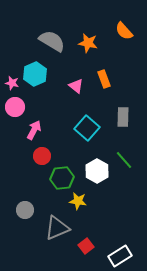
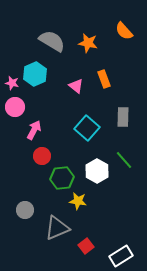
white rectangle: moved 1 px right
